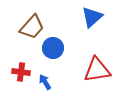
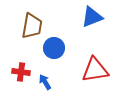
blue triangle: rotated 20 degrees clockwise
brown trapezoid: moved 1 px up; rotated 32 degrees counterclockwise
blue circle: moved 1 px right
red triangle: moved 2 px left
